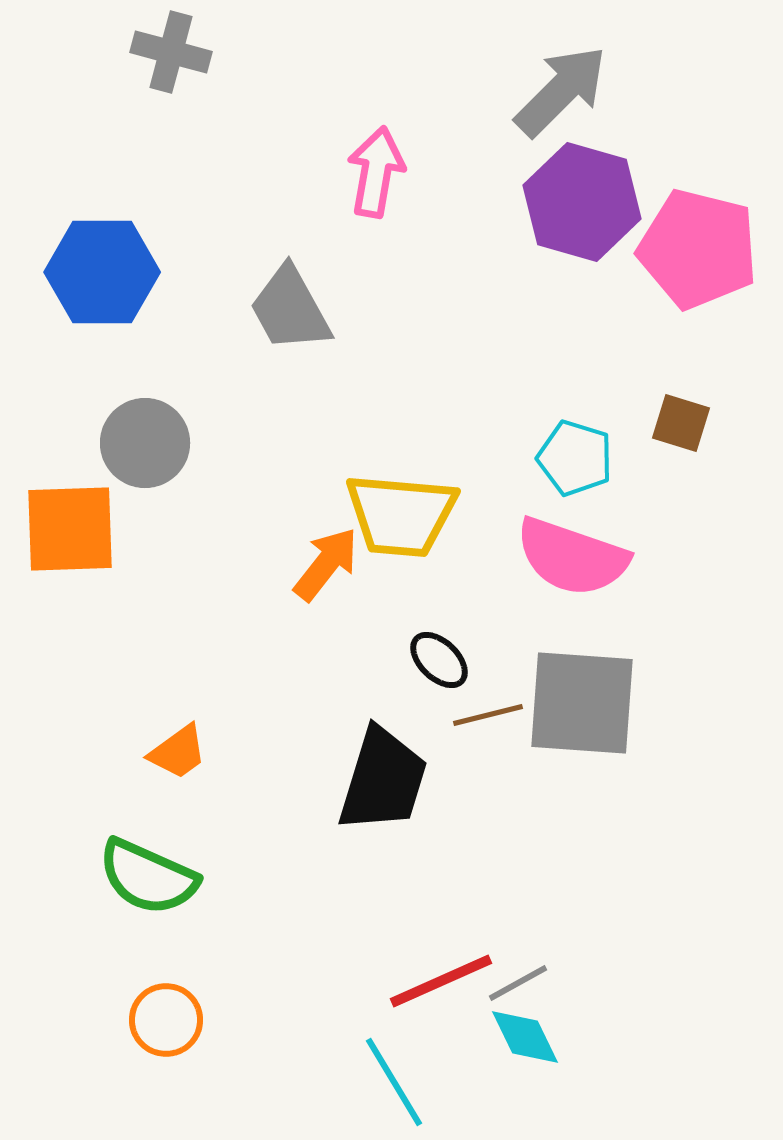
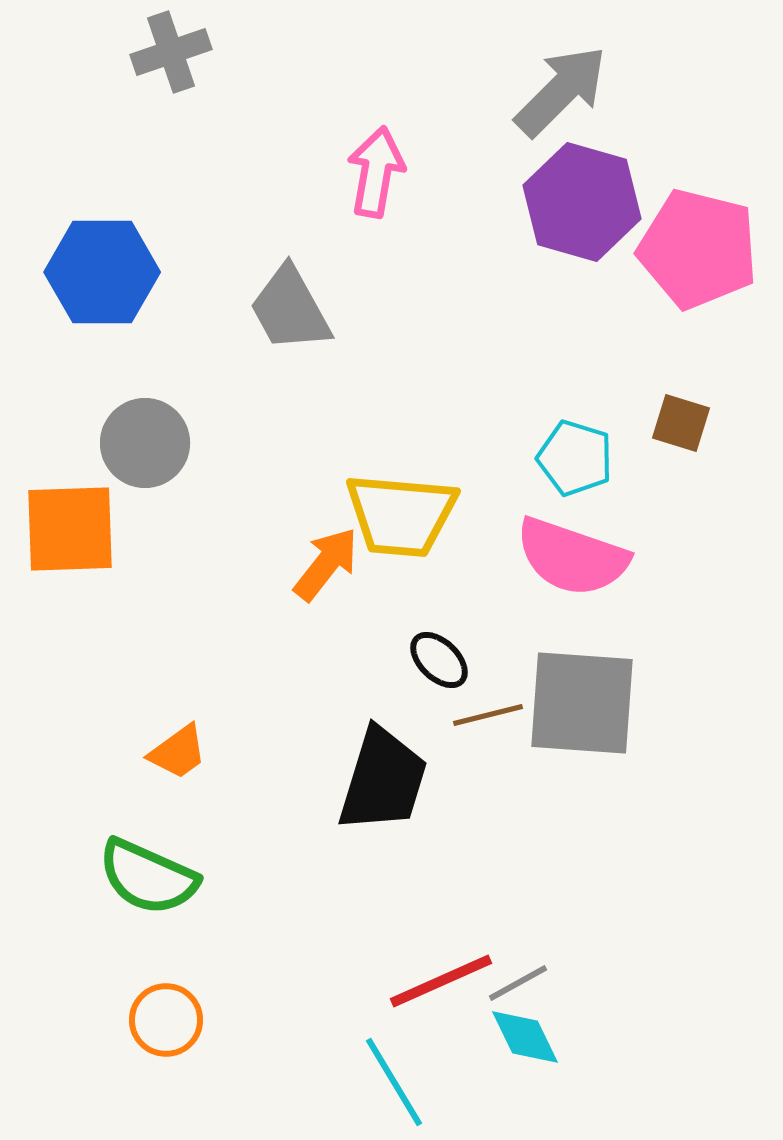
gray cross: rotated 34 degrees counterclockwise
